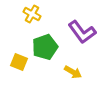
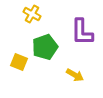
purple L-shape: rotated 36 degrees clockwise
yellow arrow: moved 2 px right, 3 px down
